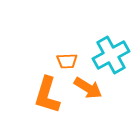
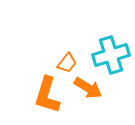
cyan cross: rotated 12 degrees clockwise
orange trapezoid: moved 2 px down; rotated 50 degrees counterclockwise
